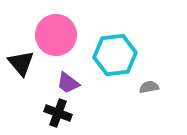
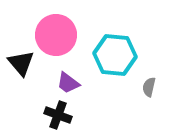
cyan hexagon: rotated 12 degrees clockwise
gray semicircle: rotated 66 degrees counterclockwise
black cross: moved 2 px down
